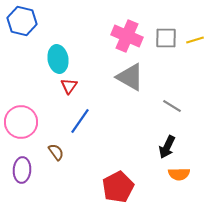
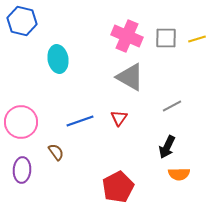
yellow line: moved 2 px right, 1 px up
red triangle: moved 50 px right, 32 px down
gray line: rotated 60 degrees counterclockwise
blue line: rotated 36 degrees clockwise
